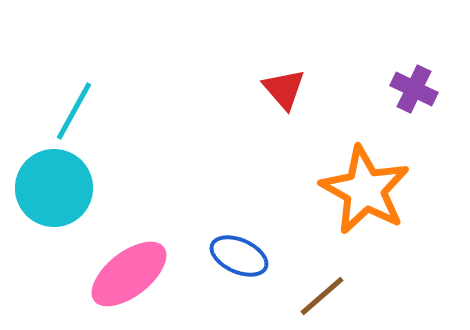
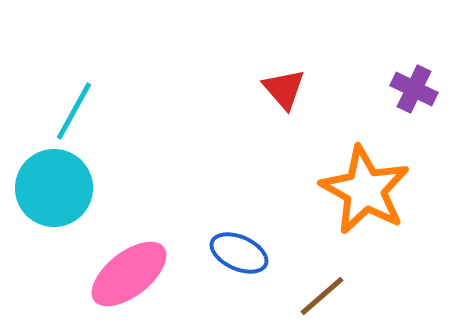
blue ellipse: moved 3 px up
